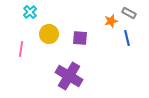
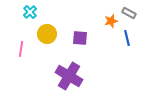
yellow circle: moved 2 px left
